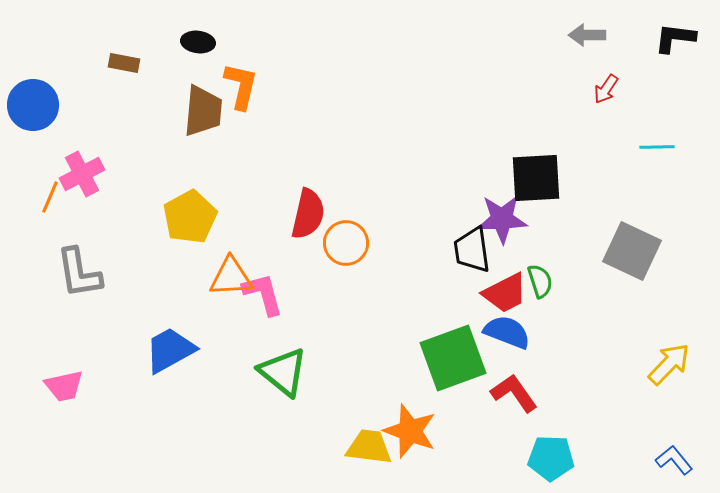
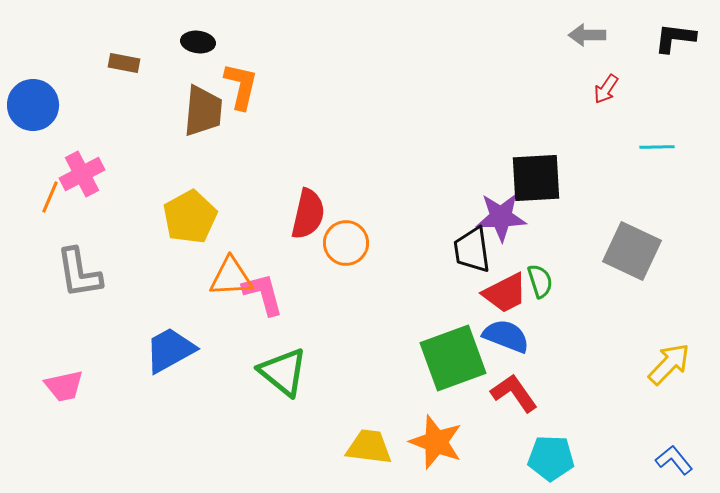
purple star: moved 1 px left, 2 px up
blue semicircle: moved 1 px left, 4 px down
orange star: moved 26 px right, 11 px down
